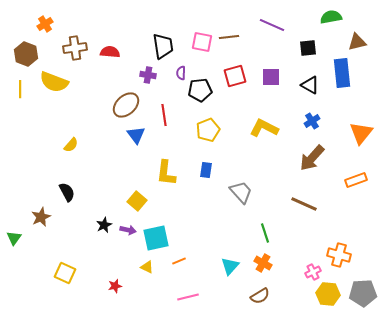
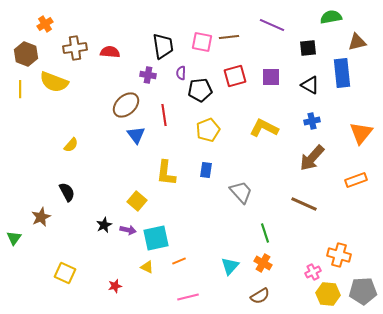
blue cross at (312, 121): rotated 21 degrees clockwise
gray pentagon at (363, 293): moved 2 px up
